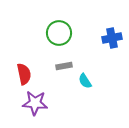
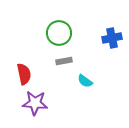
gray rectangle: moved 5 px up
cyan semicircle: rotated 21 degrees counterclockwise
